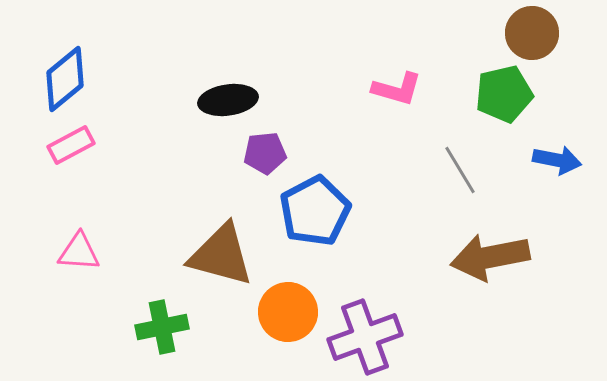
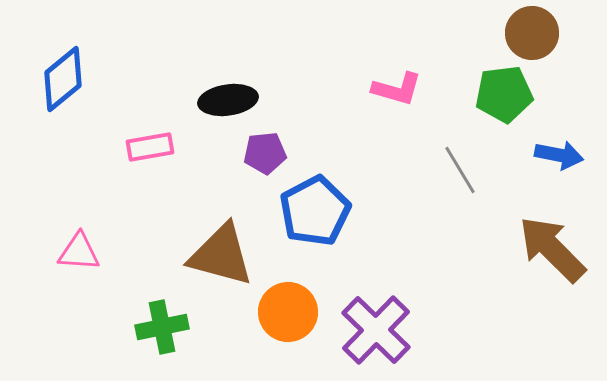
blue diamond: moved 2 px left
green pentagon: rotated 6 degrees clockwise
pink rectangle: moved 79 px right, 2 px down; rotated 18 degrees clockwise
blue arrow: moved 2 px right, 5 px up
brown arrow: moved 62 px right, 8 px up; rotated 56 degrees clockwise
purple cross: moved 11 px right, 7 px up; rotated 26 degrees counterclockwise
